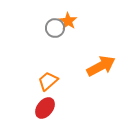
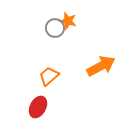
orange star: rotated 18 degrees counterclockwise
orange trapezoid: moved 1 px right, 5 px up
red ellipse: moved 7 px left, 1 px up; rotated 10 degrees counterclockwise
